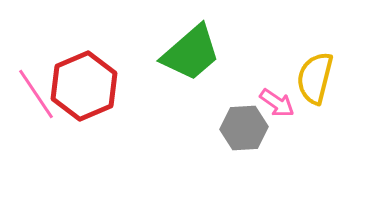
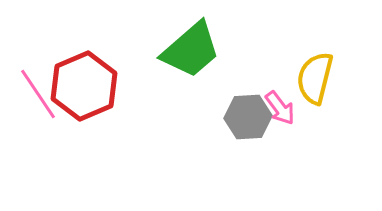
green trapezoid: moved 3 px up
pink line: moved 2 px right
pink arrow: moved 3 px right, 5 px down; rotated 18 degrees clockwise
gray hexagon: moved 4 px right, 11 px up
